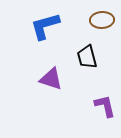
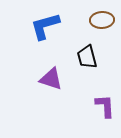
purple L-shape: rotated 10 degrees clockwise
